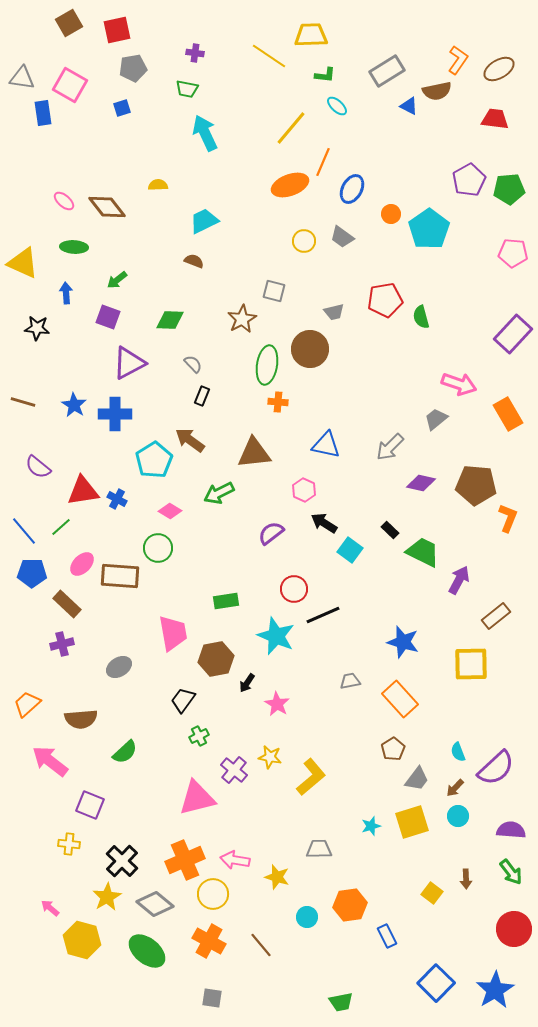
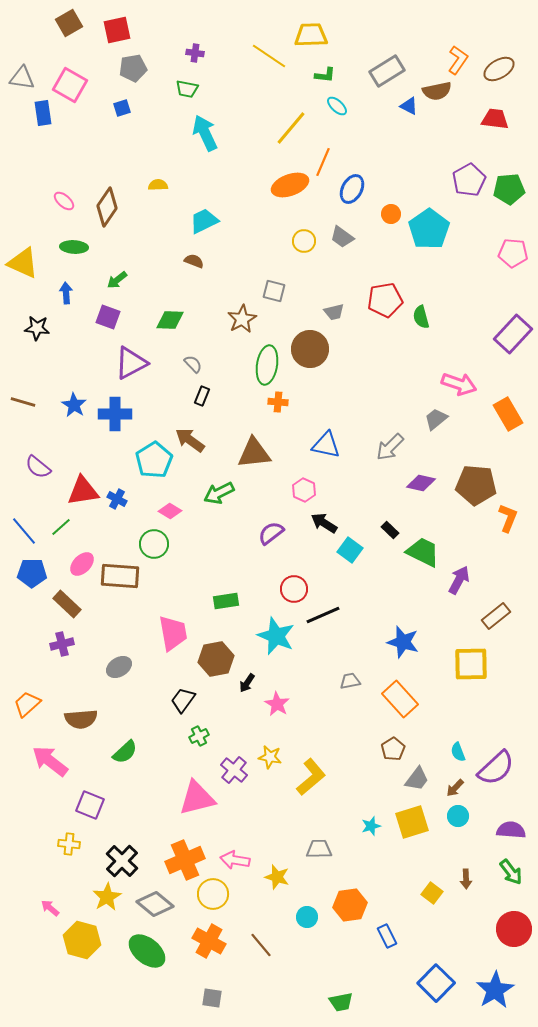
brown diamond at (107, 207): rotated 72 degrees clockwise
purple triangle at (129, 363): moved 2 px right
green circle at (158, 548): moved 4 px left, 4 px up
